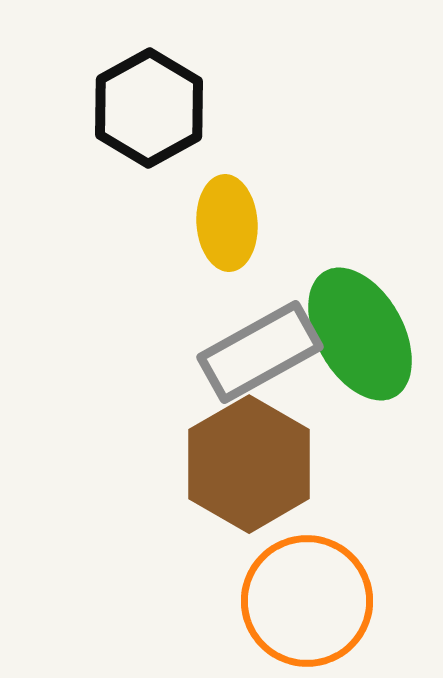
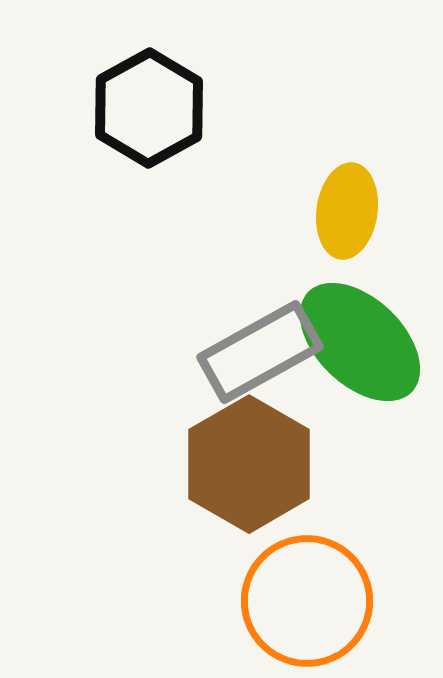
yellow ellipse: moved 120 px right, 12 px up; rotated 12 degrees clockwise
green ellipse: moved 8 px down; rotated 17 degrees counterclockwise
